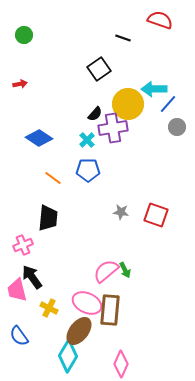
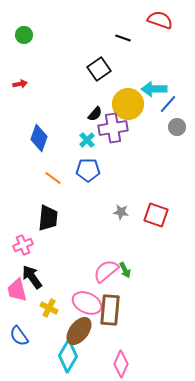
blue diamond: rotated 76 degrees clockwise
